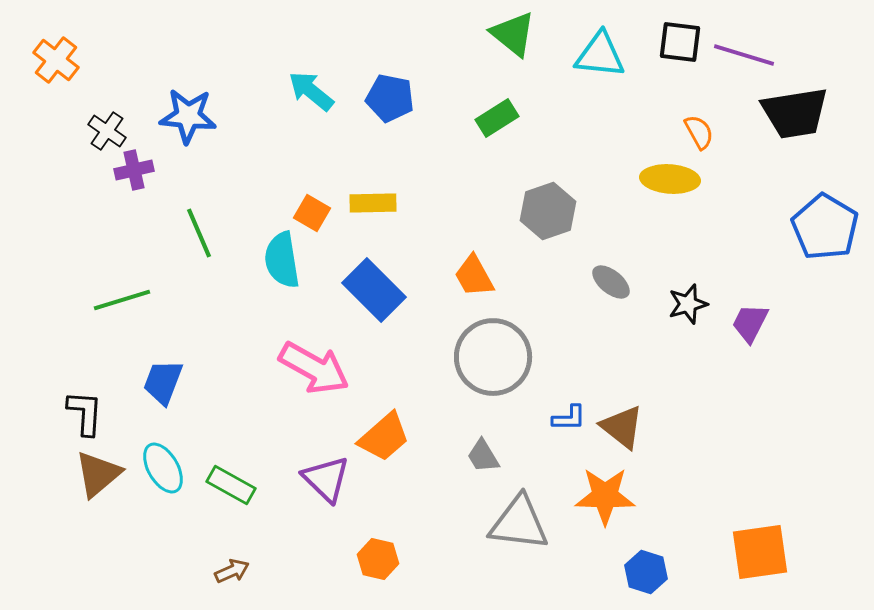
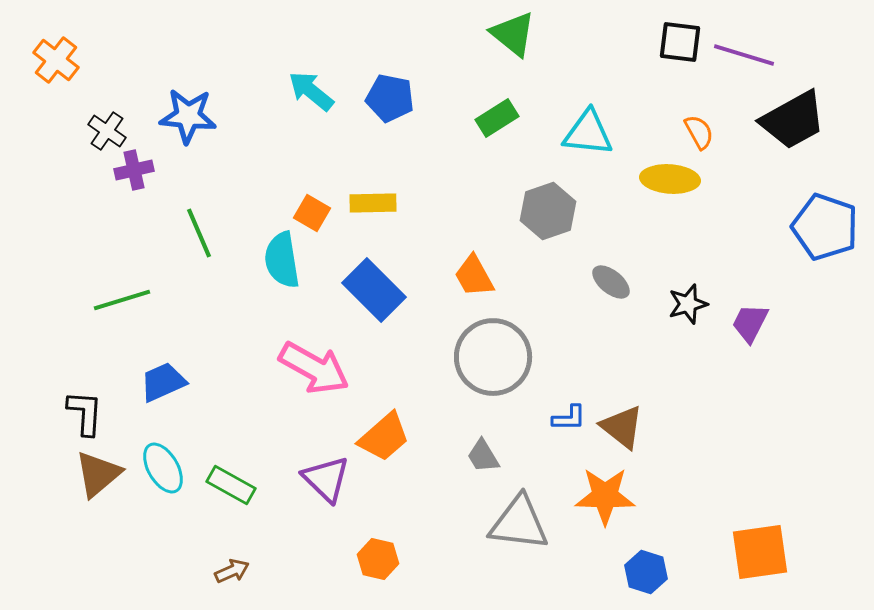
cyan triangle at (600, 55): moved 12 px left, 78 px down
black trapezoid at (795, 113): moved 2 px left, 7 px down; rotated 20 degrees counterclockwise
blue pentagon at (825, 227): rotated 12 degrees counterclockwise
blue trapezoid at (163, 382): rotated 45 degrees clockwise
